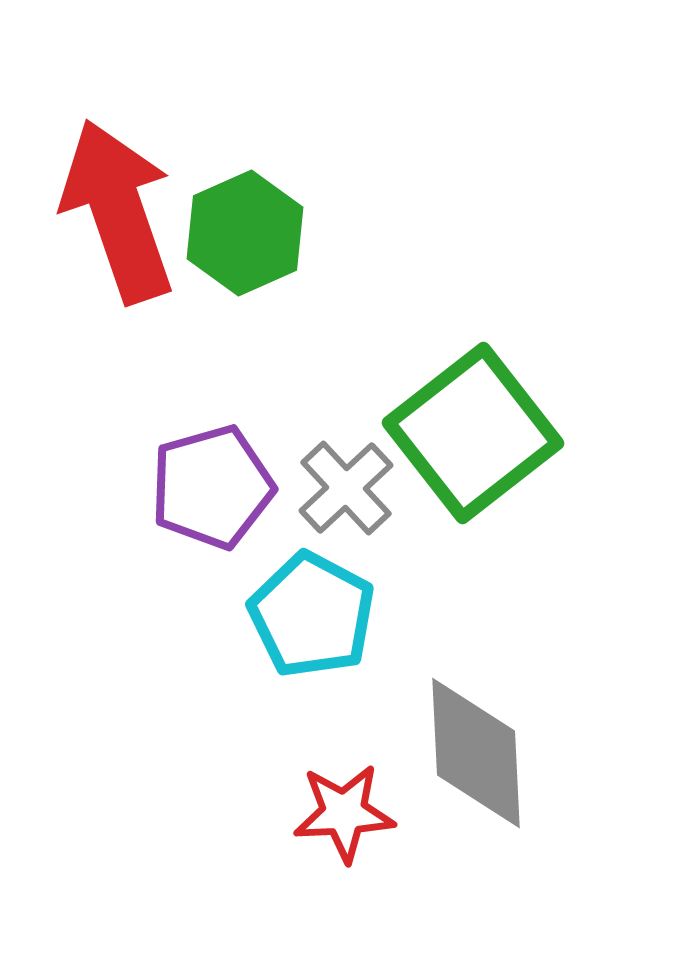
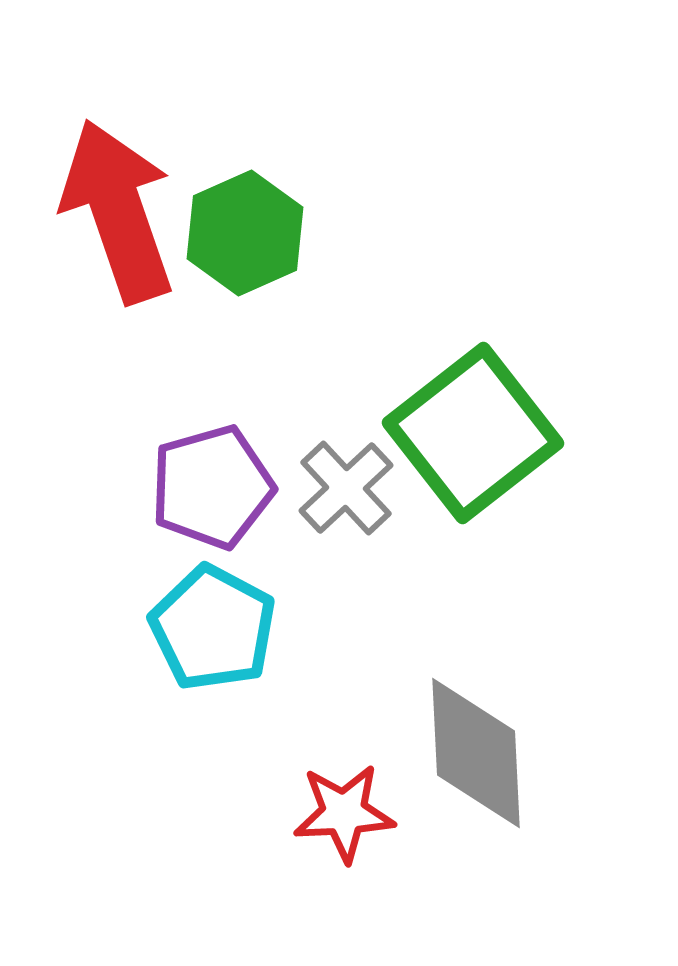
cyan pentagon: moved 99 px left, 13 px down
